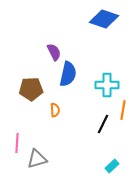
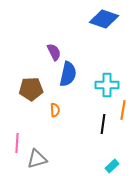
black line: rotated 18 degrees counterclockwise
